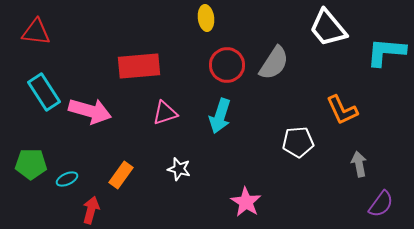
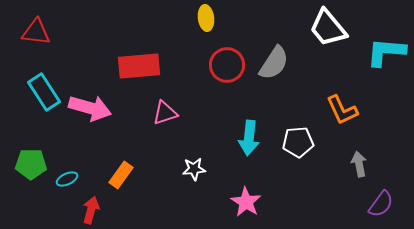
pink arrow: moved 3 px up
cyan arrow: moved 29 px right, 22 px down; rotated 12 degrees counterclockwise
white star: moved 15 px right; rotated 20 degrees counterclockwise
